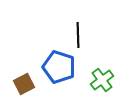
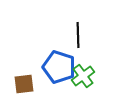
green cross: moved 19 px left, 4 px up
brown square: rotated 20 degrees clockwise
